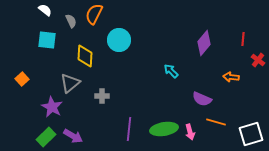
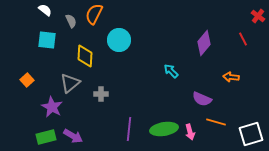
red line: rotated 32 degrees counterclockwise
red cross: moved 44 px up
orange square: moved 5 px right, 1 px down
gray cross: moved 1 px left, 2 px up
green rectangle: rotated 30 degrees clockwise
